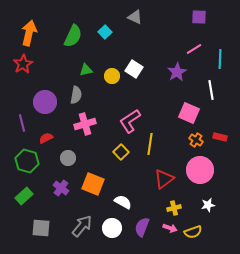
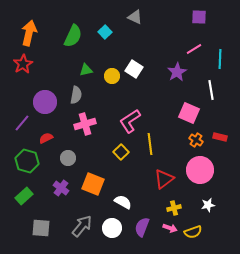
purple line: rotated 54 degrees clockwise
yellow line: rotated 15 degrees counterclockwise
